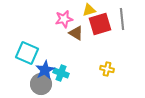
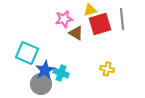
yellow triangle: moved 1 px right
